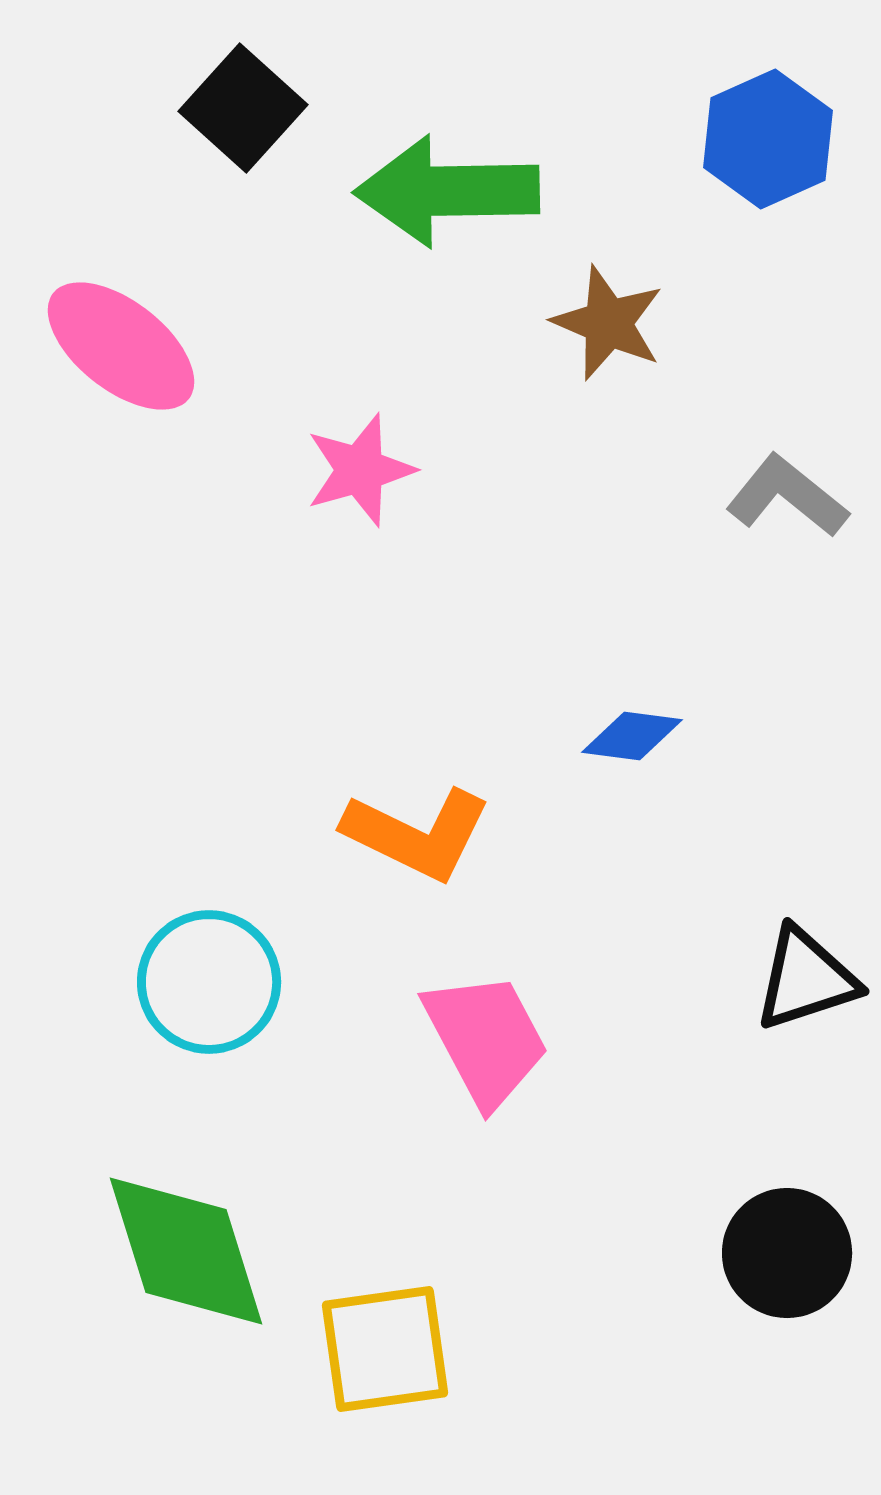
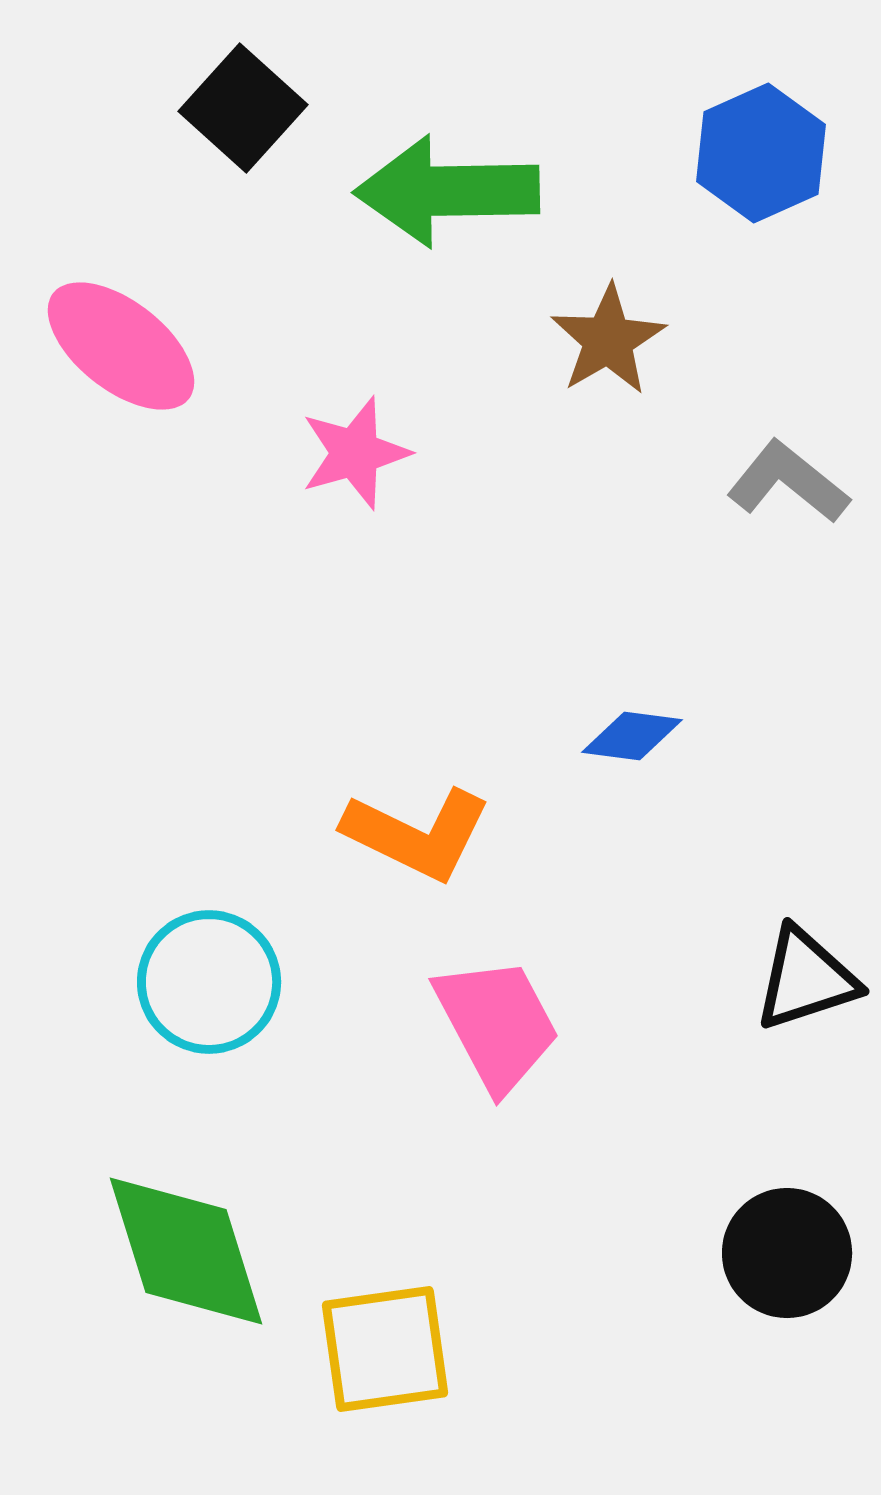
blue hexagon: moved 7 px left, 14 px down
brown star: moved 17 px down; rotated 19 degrees clockwise
pink star: moved 5 px left, 17 px up
gray L-shape: moved 1 px right, 14 px up
pink trapezoid: moved 11 px right, 15 px up
